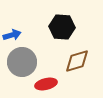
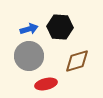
black hexagon: moved 2 px left
blue arrow: moved 17 px right, 6 px up
gray circle: moved 7 px right, 6 px up
